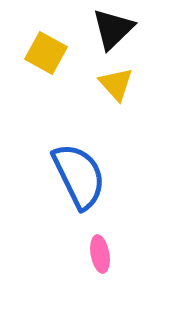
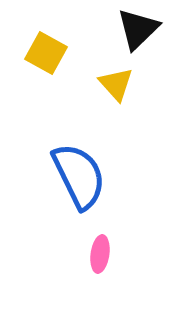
black triangle: moved 25 px right
pink ellipse: rotated 18 degrees clockwise
